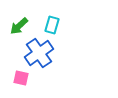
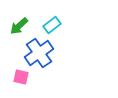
cyan rectangle: rotated 36 degrees clockwise
pink square: moved 1 px up
